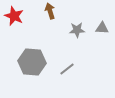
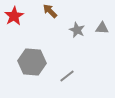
brown arrow: rotated 28 degrees counterclockwise
red star: rotated 18 degrees clockwise
gray star: rotated 28 degrees clockwise
gray line: moved 7 px down
